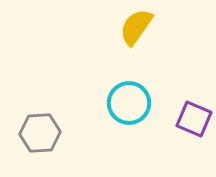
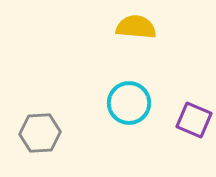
yellow semicircle: rotated 60 degrees clockwise
purple square: moved 1 px down
